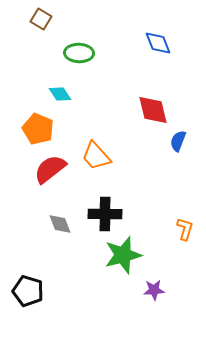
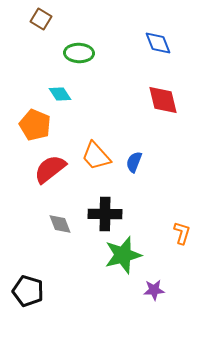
red diamond: moved 10 px right, 10 px up
orange pentagon: moved 3 px left, 4 px up
blue semicircle: moved 44 px left, 21 px down
orange L-shape: moved 3 px left, 4 px down
